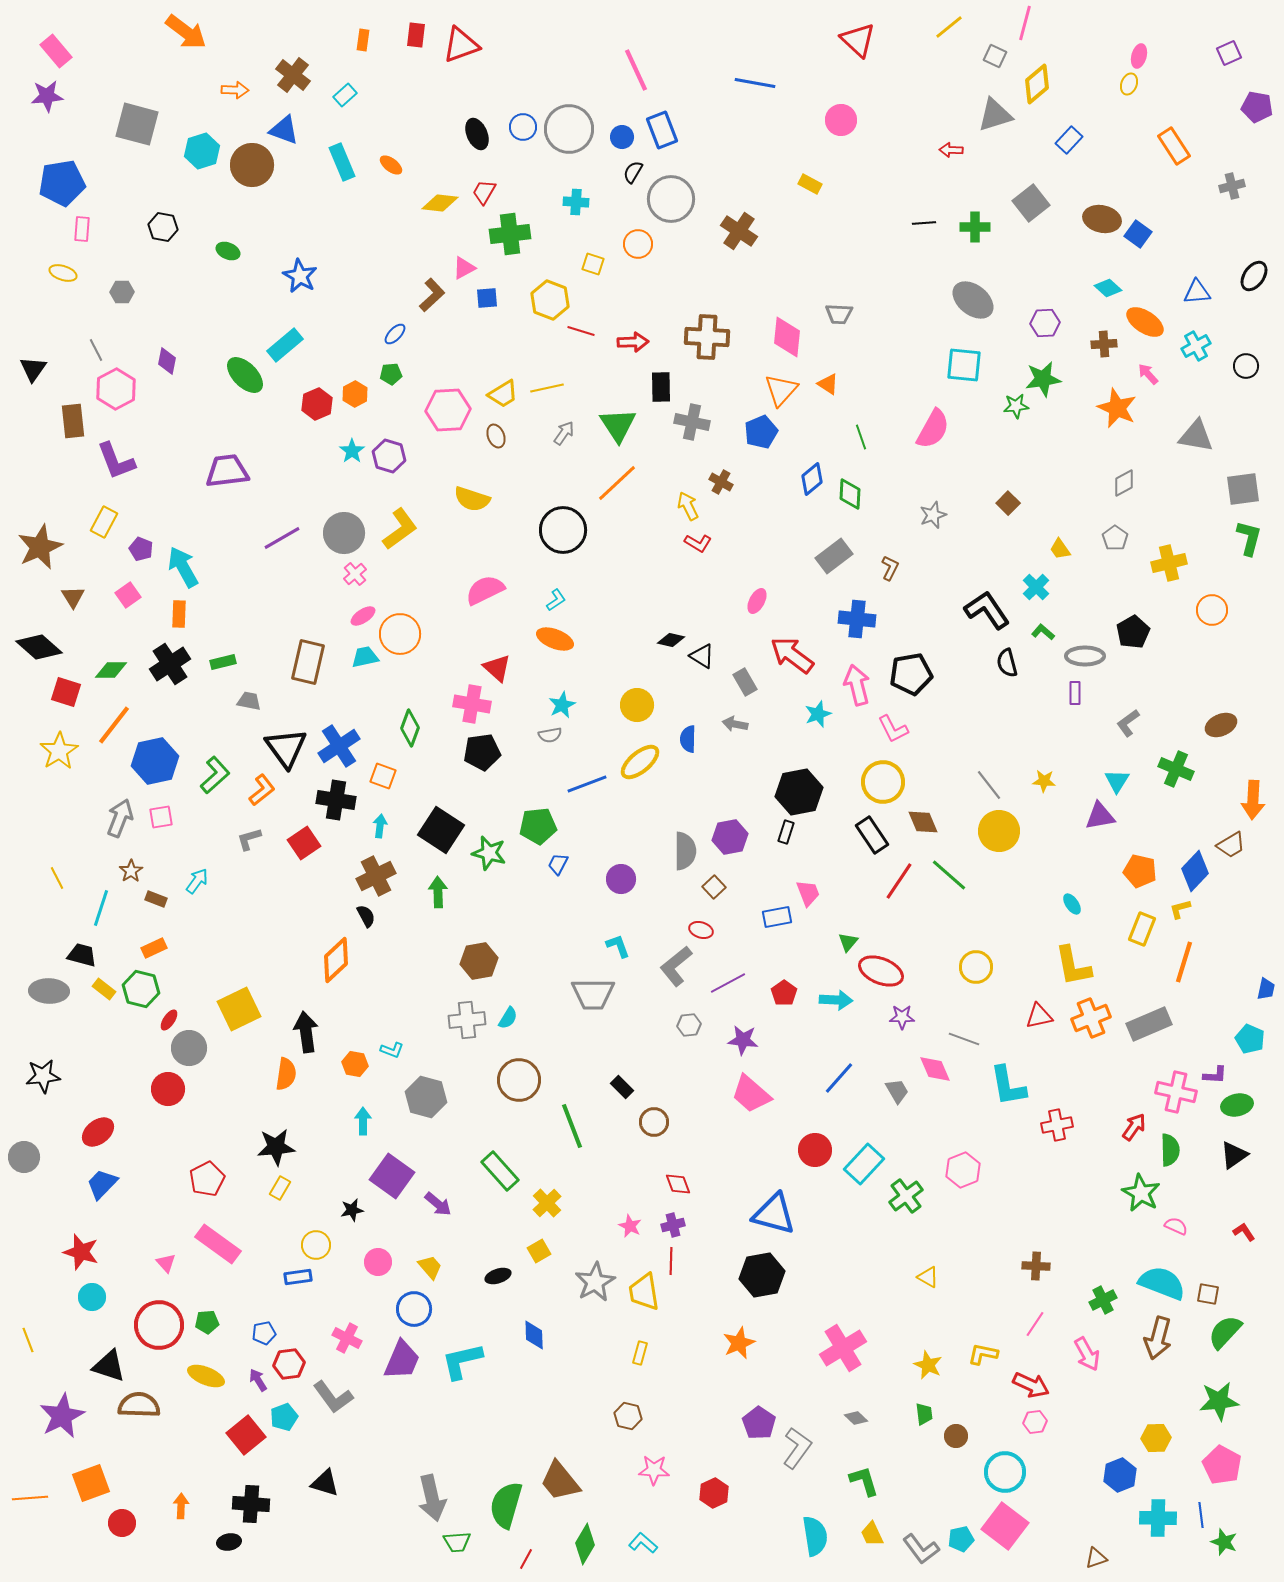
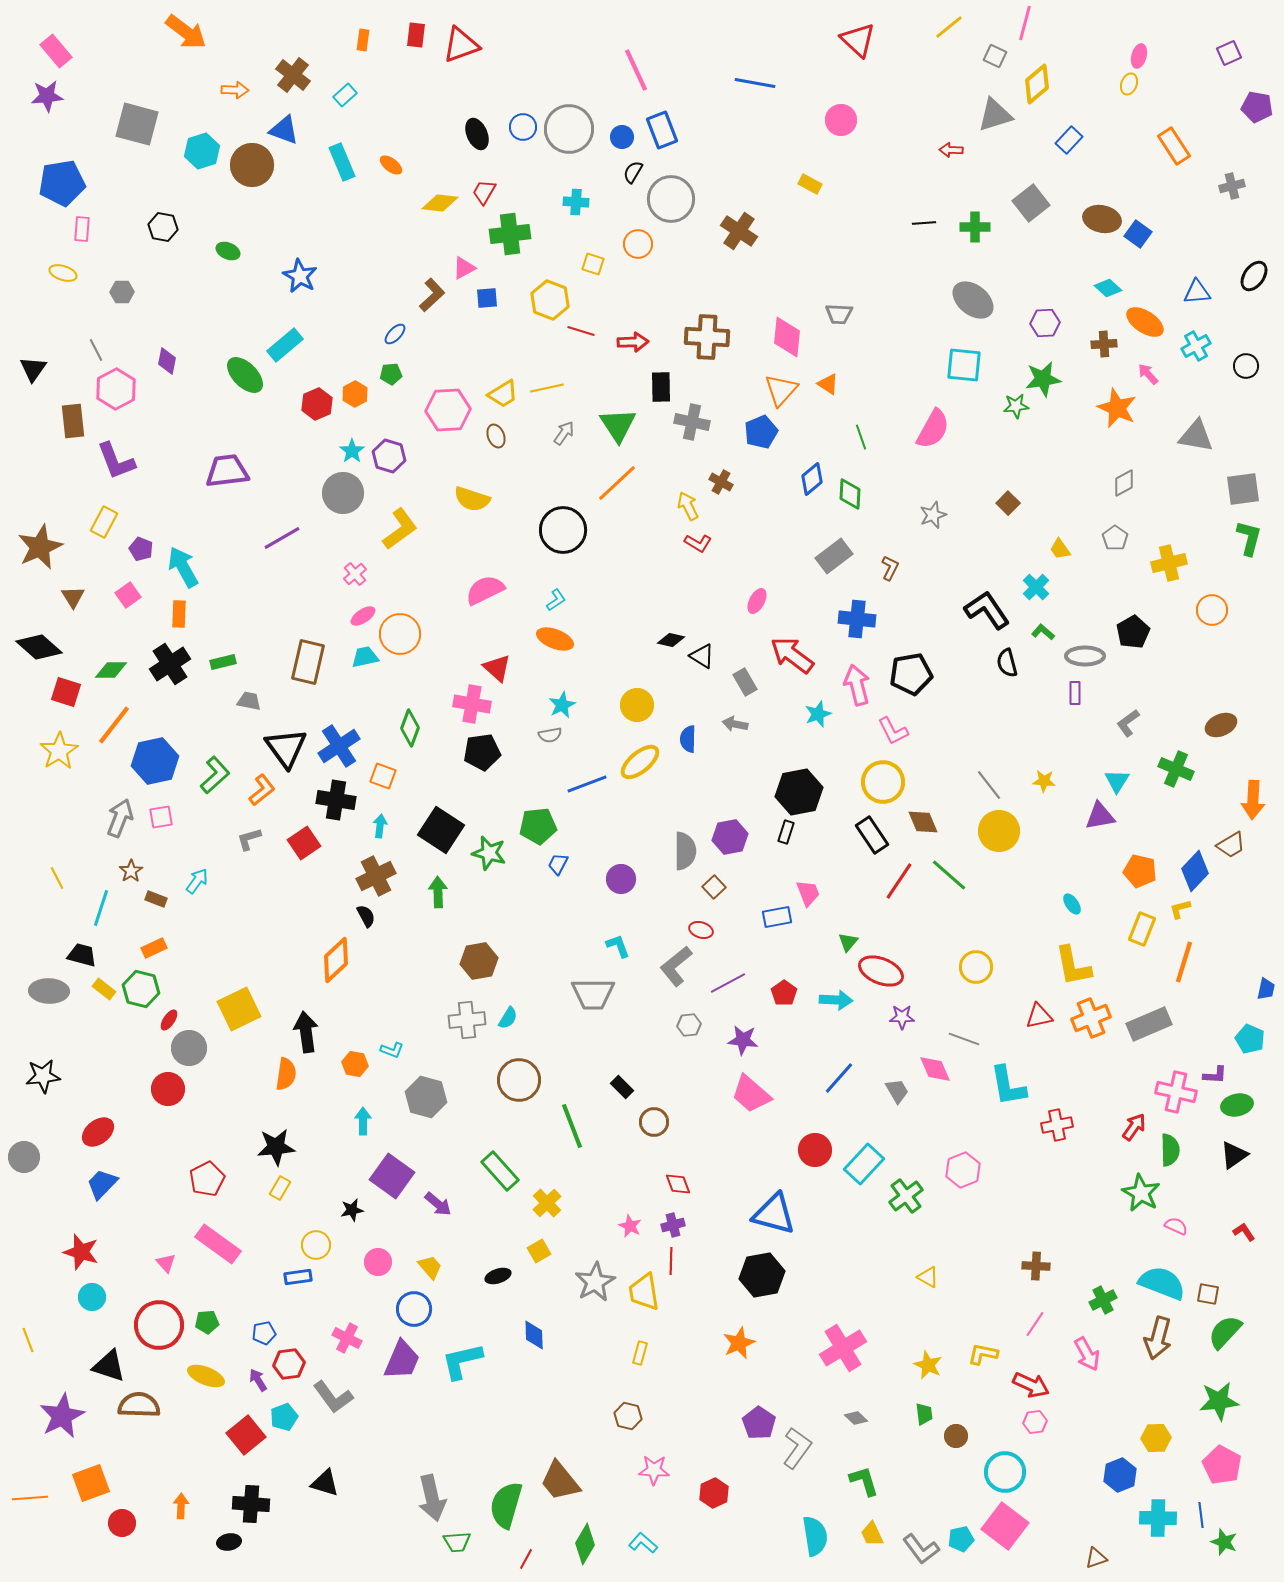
gray circle at (344, 533): moved 1 px left, 40 px up
pink L-shape at (893, 729): moved 2 px down
